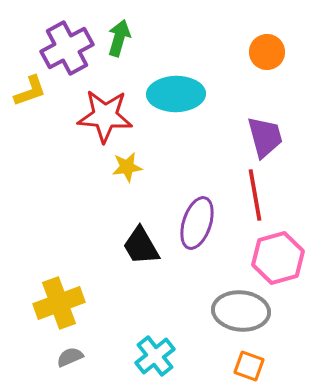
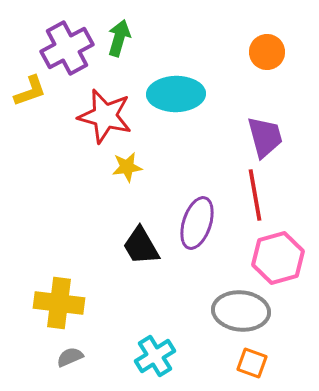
red star: rotated 10 degrees clockwise
yellow cross: rotated 27 degrees clockwise
cyan cross: rotated 6 degrees clockwise
orange square: moved 3 px right, 3 px up
